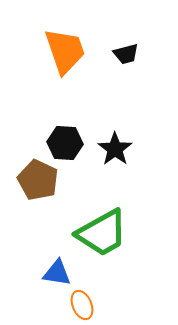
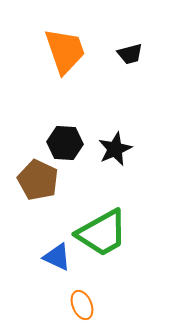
black trapezoid: moved 4 px right
black star: rotated 12 degrees clockwise
blue triangle: moved 16 px up; rotated 16 degrees clockwise
